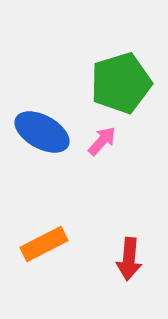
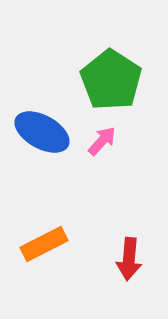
green pentagon: moved 10 px left, 3 px up; rotated 22 degrees counterclockwise
